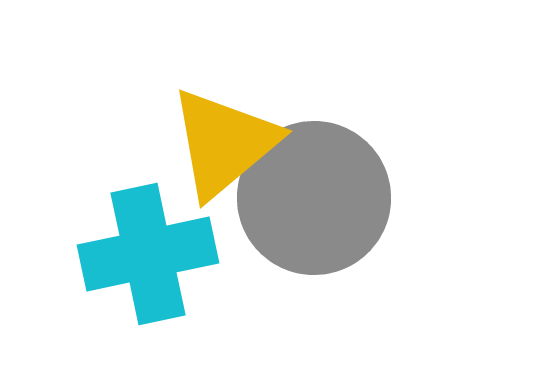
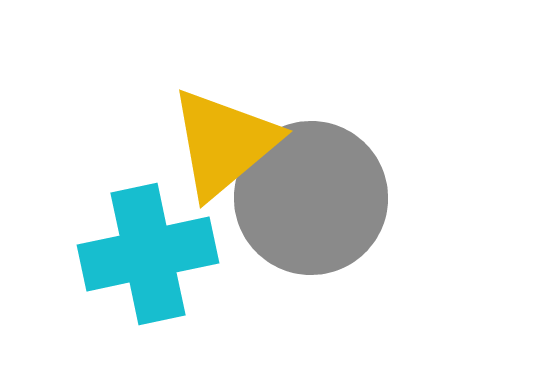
gray circle: moved 3 px left
